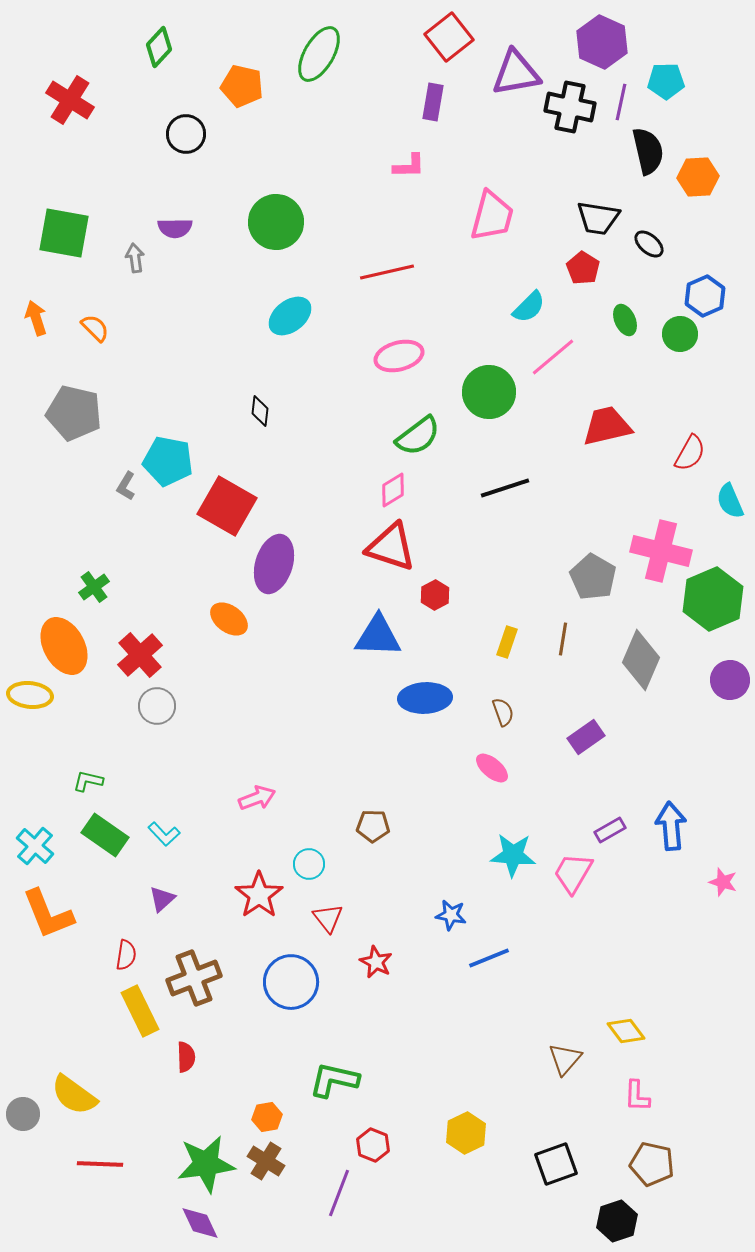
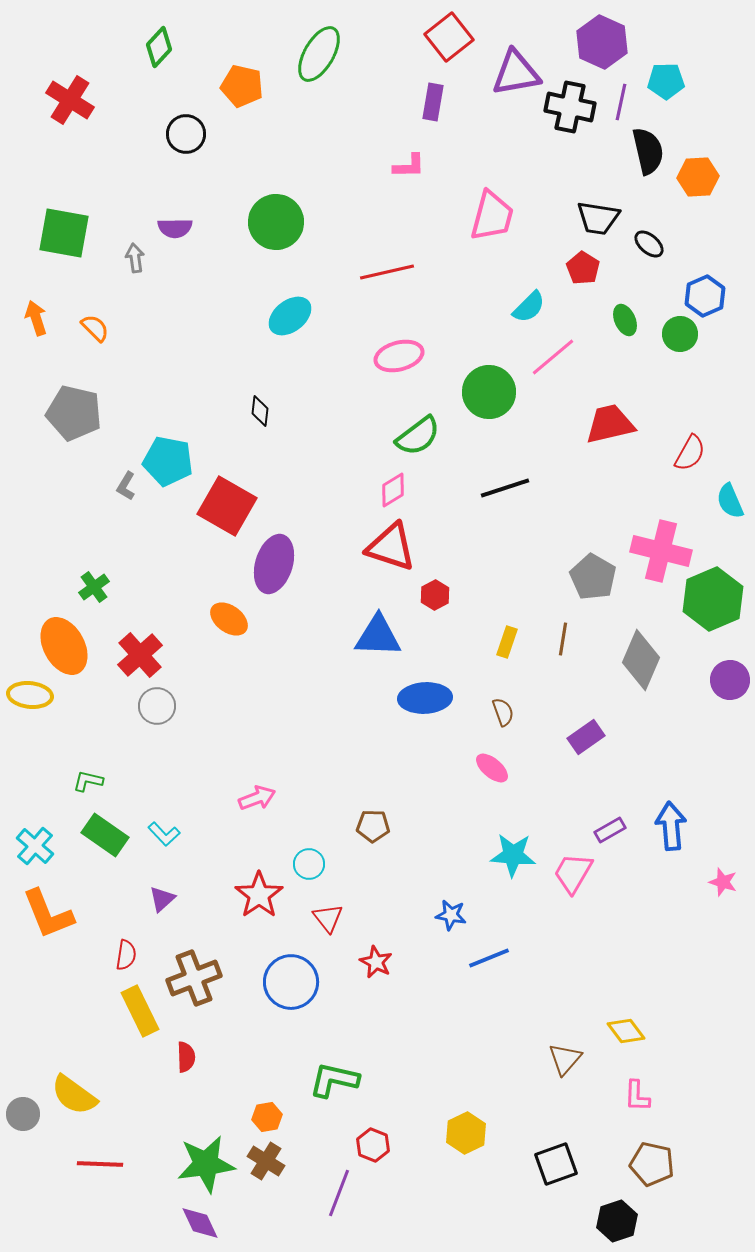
red trapezoid at (607, 426): moved 3 px right, 2 px up
